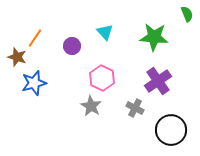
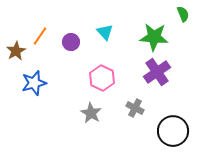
green semicircle: moved 4 px left
orange line: moved 5 px right, 2 px up
purple circle: moved 1 px left, 4 px up
brown star: moved 1 px left, 6 px up; rotated 24 degrees clockwise
purple cross: moved 1 px left, 9 px up
gray star: moved 7 px down
black circle: moved 2 px right, 1 px down
